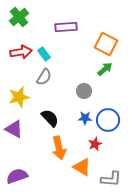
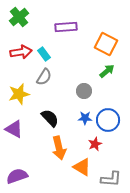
green arrow: moved 2 px right, 2 px down
yellow star: moved 3 px up
